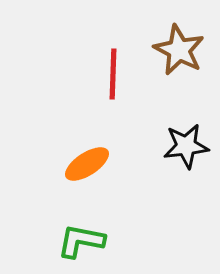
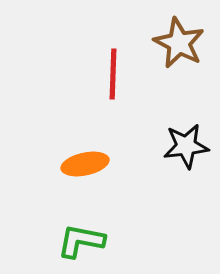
brown star: moved 7 px up
orange ellipse: moved 2 px left; rotated 21 degrees clockwise
